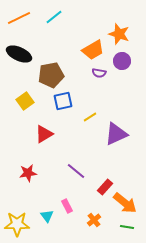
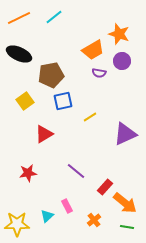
purple triangle: moved 9 px right
cyan triangle: rotated 24 degrees clockwise
